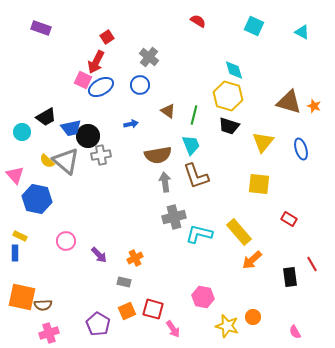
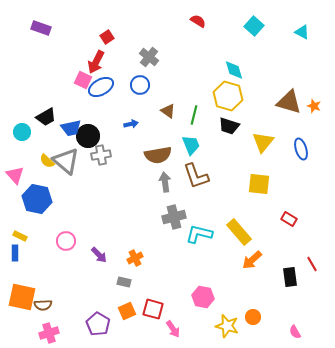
cyan square at (254, 26): rotated 18 degrees clockwise
